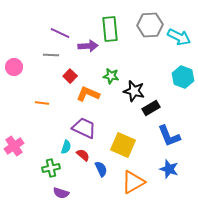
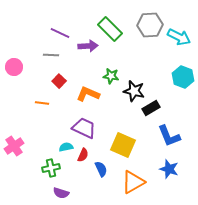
green rectangle: rotated 40 degrees counterclockwise
red square: moved 11 px left, 5 px down
cyan semicircle: rotated 120 degrees counterclockwise
red semicircle: rotated 72 degrees clockwise
